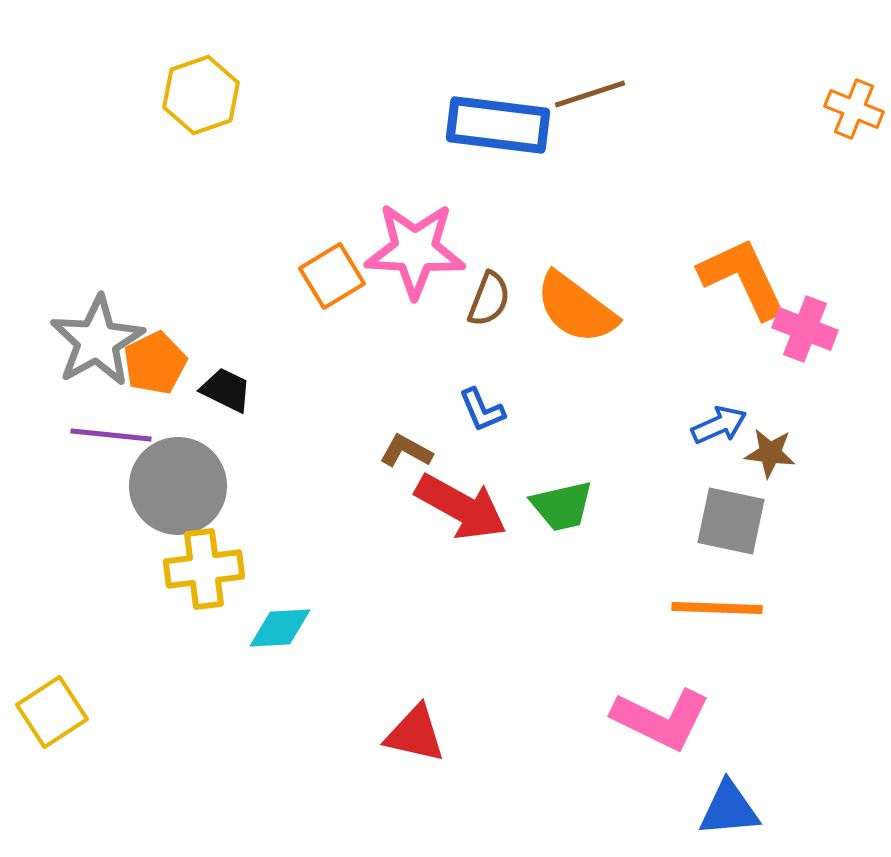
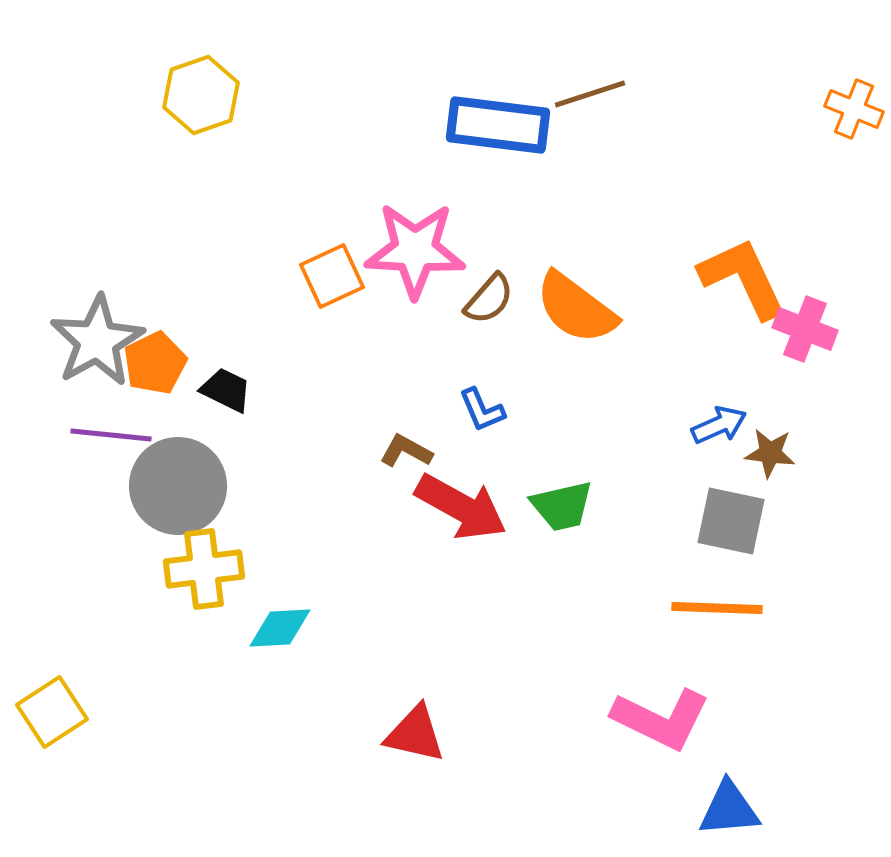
orange square: rotated 6 degrees clockwise
brown semicircle: rotated 20 degrees clockwise
